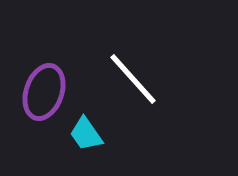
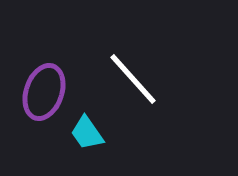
cyan trapezoid: moved 1 px right, 1 px up
